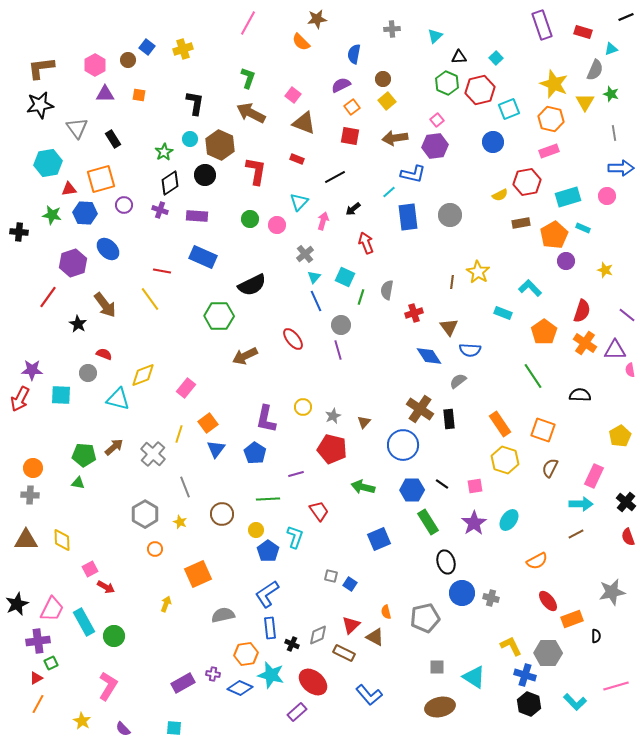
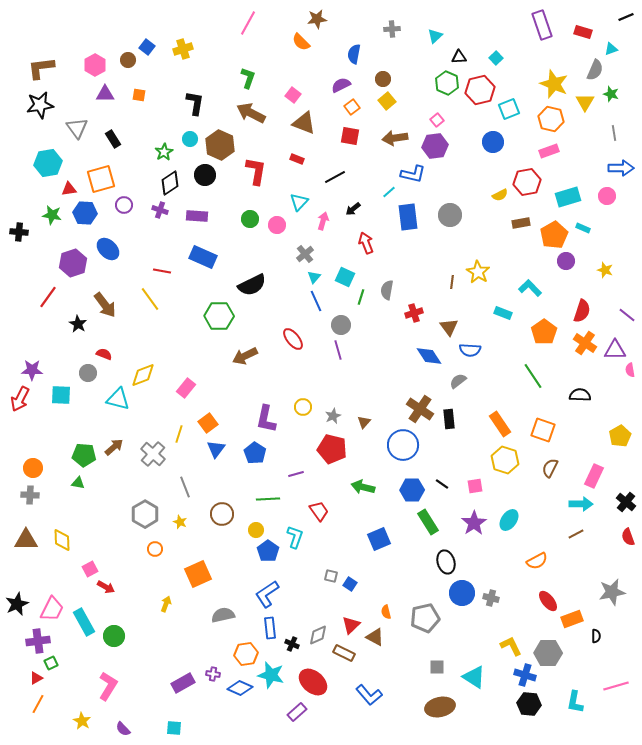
cyan L-shape at (575, 702): rotated 55 degrees clockwise
black hexagon at (529, 704): rotated 15 degrees counterclockwise
